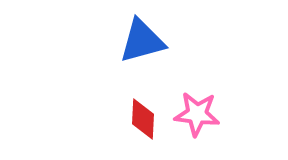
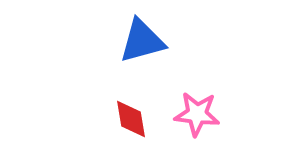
red diamond: moved 12 px left; rotated 12 degrees counterclockwise
